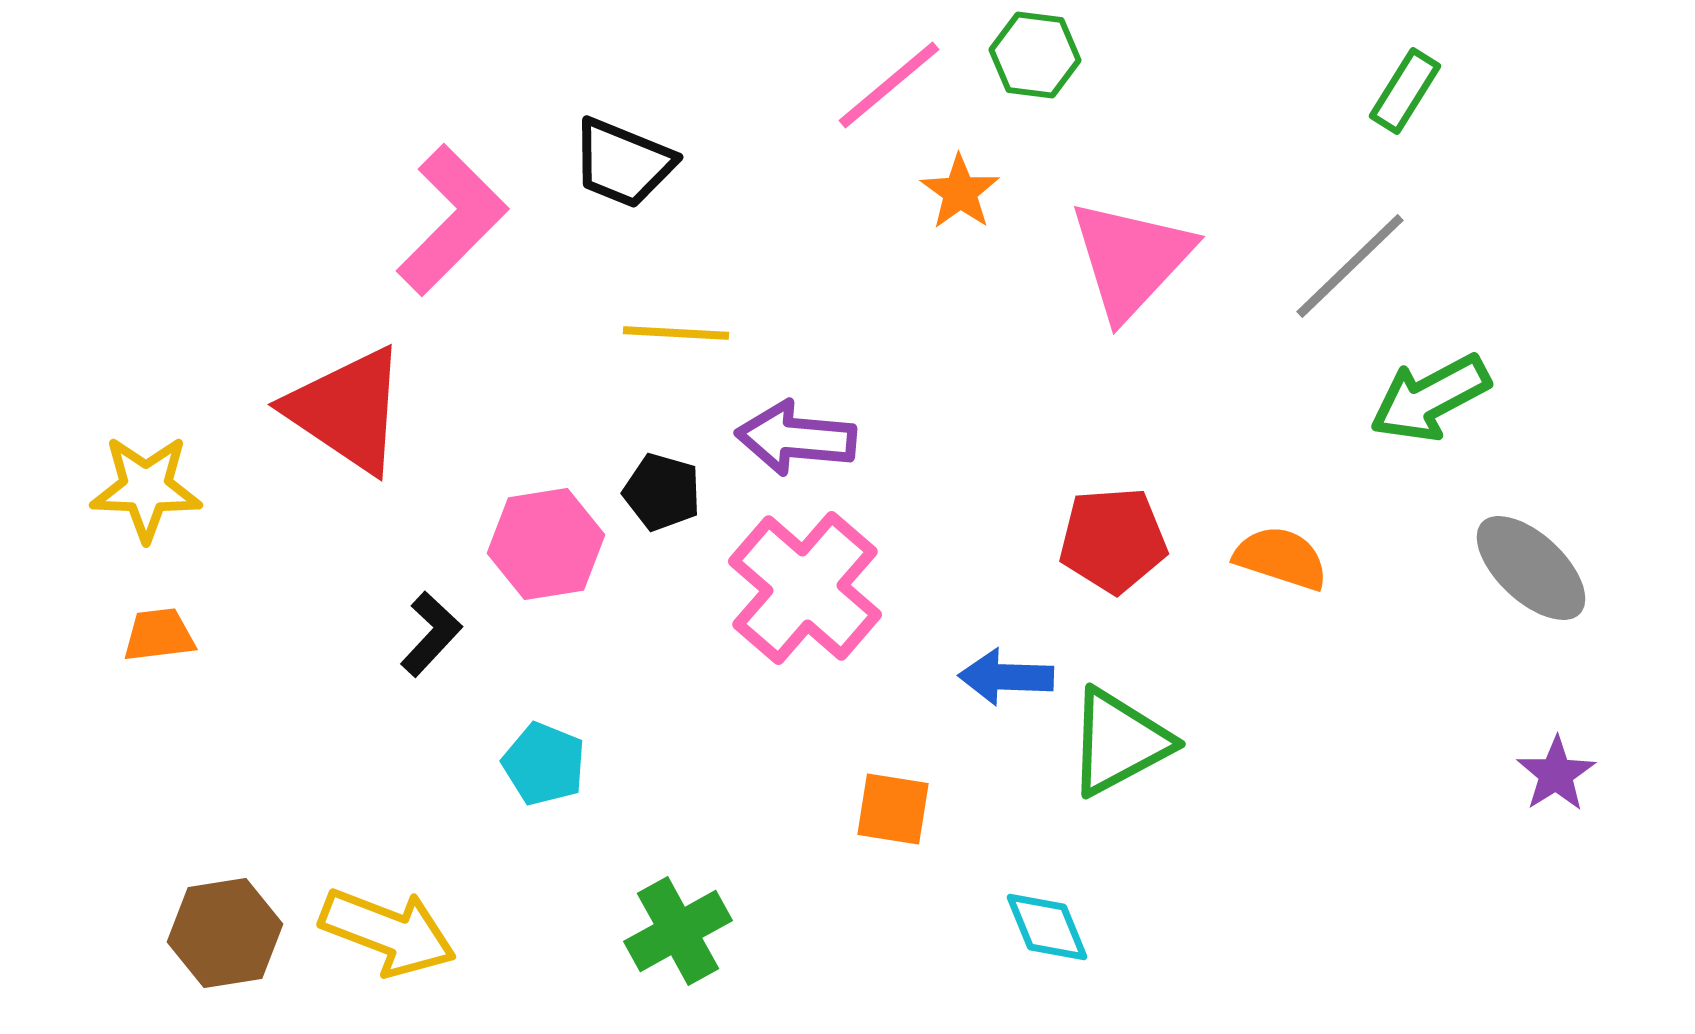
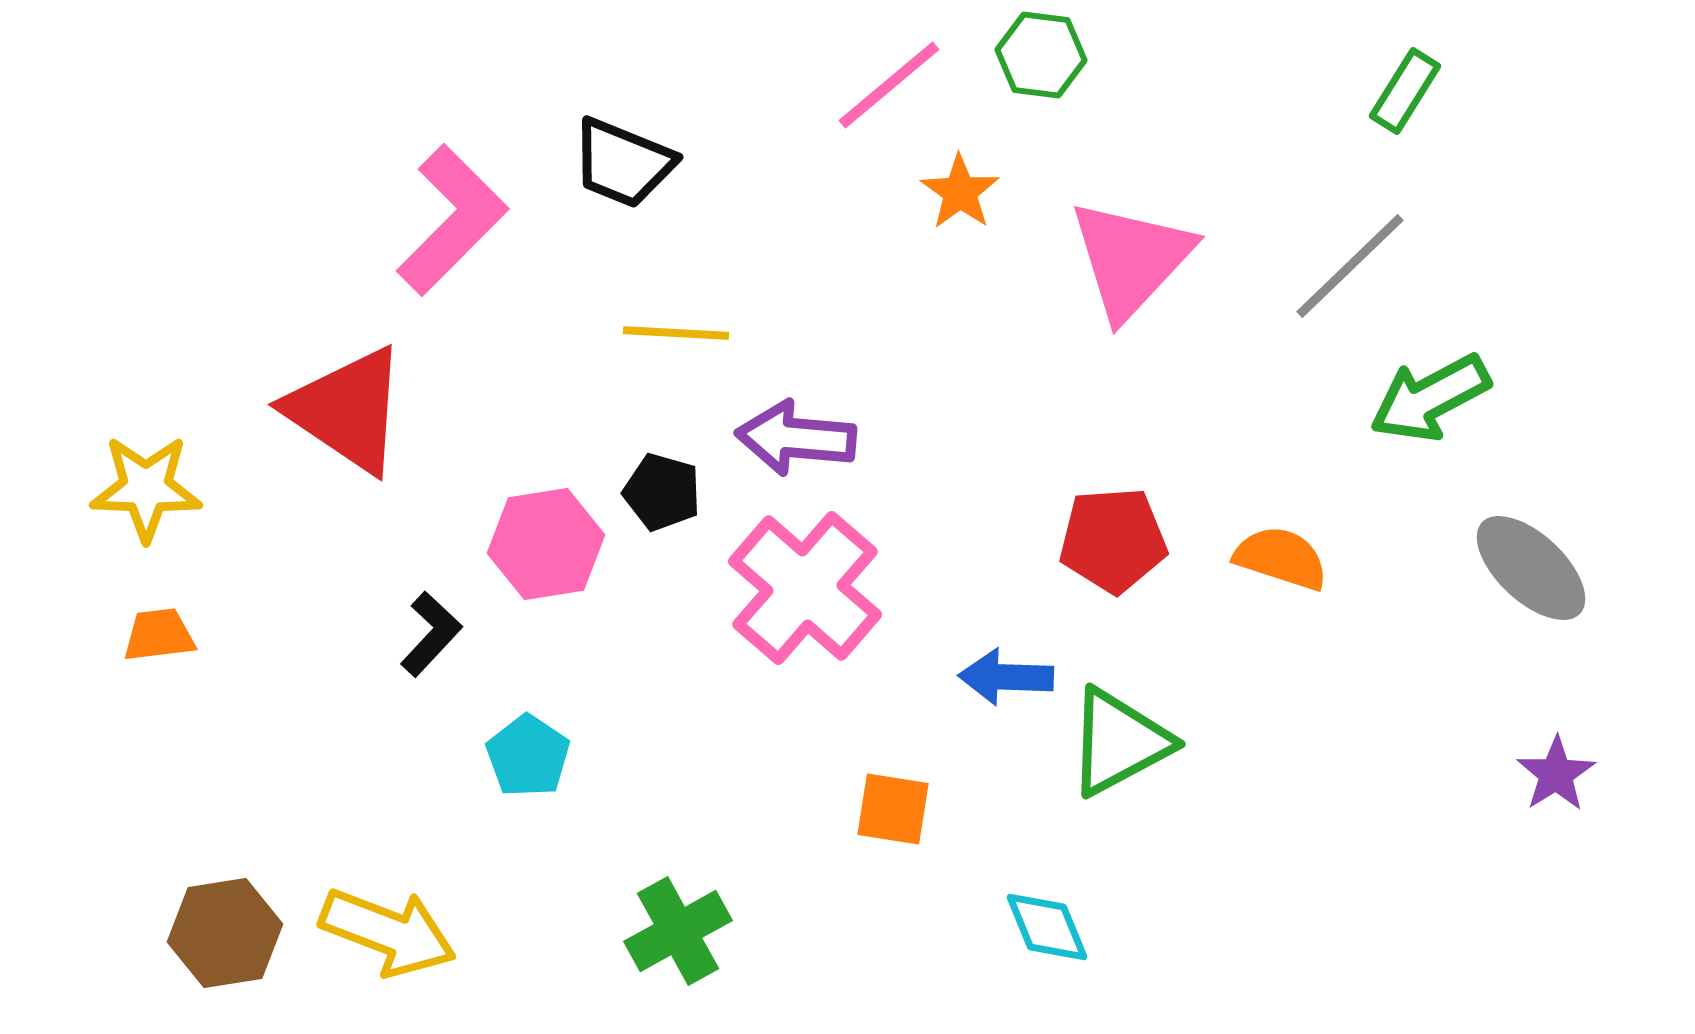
green hexagon: moved 6 px right
cyan pentagon: moved 16 px left, 8 px up; rotated 12 degrees clockwise
